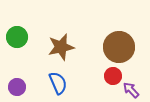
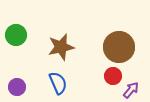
green circle: moved 1 px left, 2 px up
purple arrow: rotated 84 degrees clockwise
